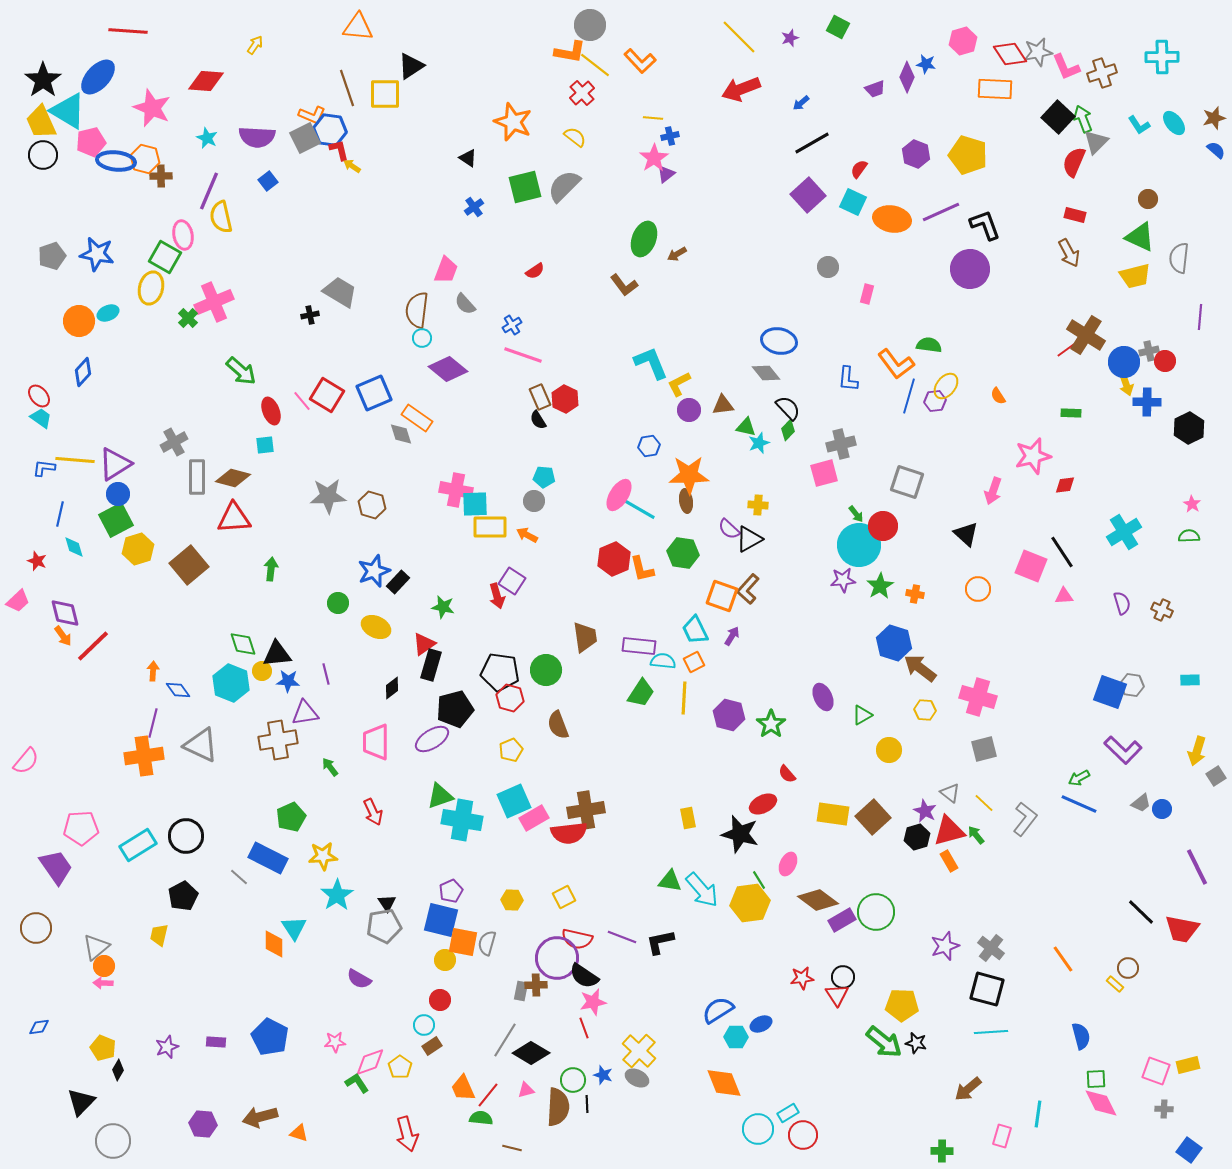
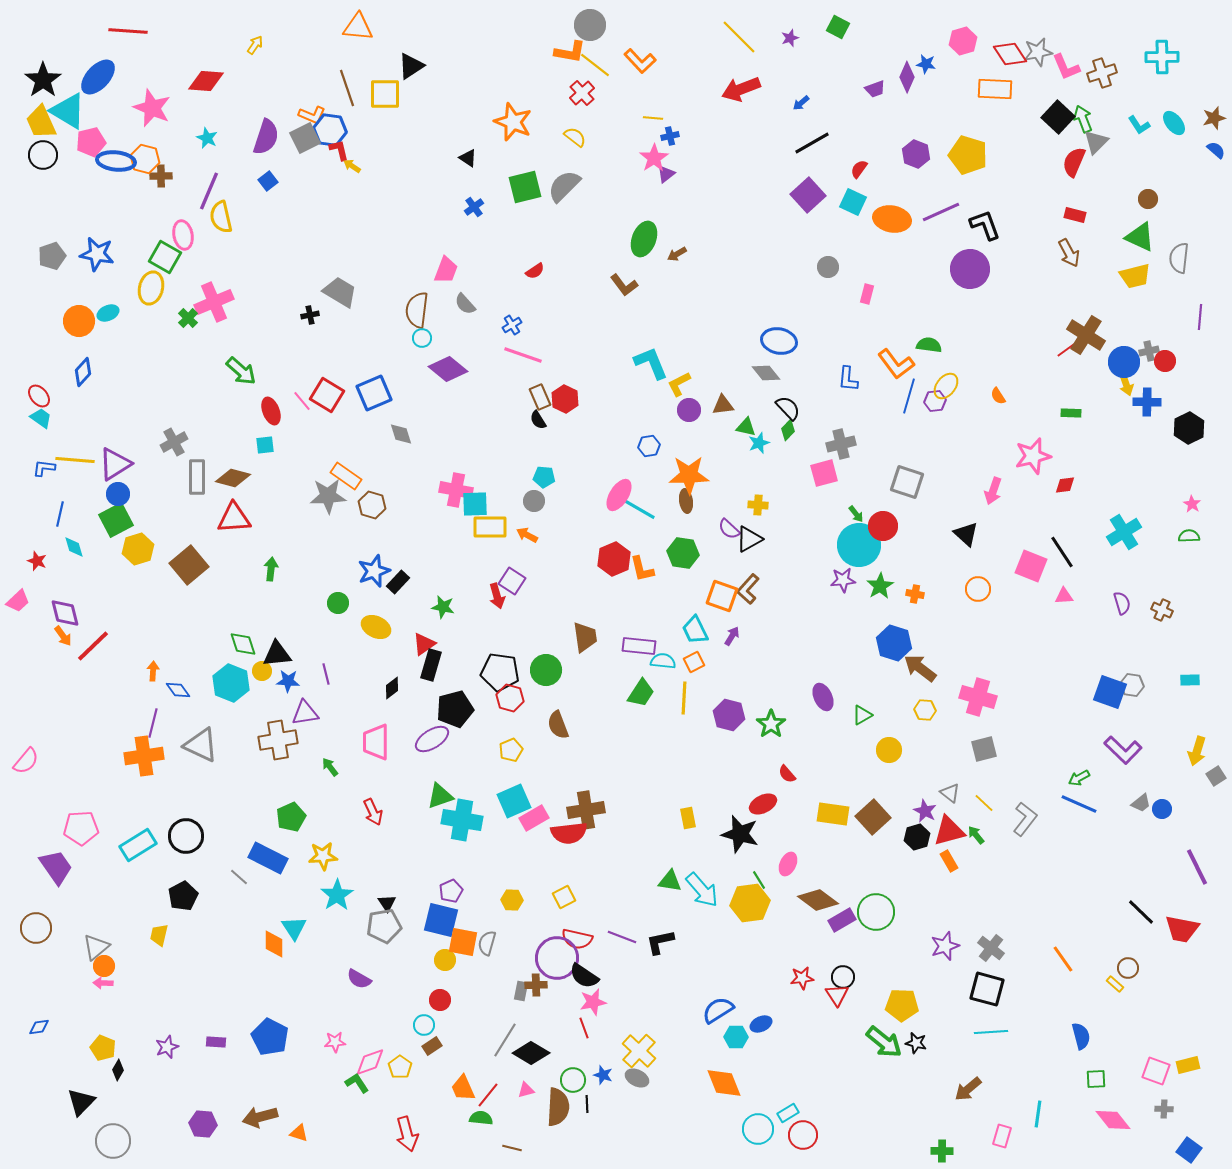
purple semicircle at (257, 137): moved 9 px right; rotated 75 degrees counterclockwise
orange rectangle at (417, 418): moved 71 px left, 58 px down
pink diamond at (1101, 1103): moved 12 px right, 17 px down; rotated 12 degrees counterclockwise
